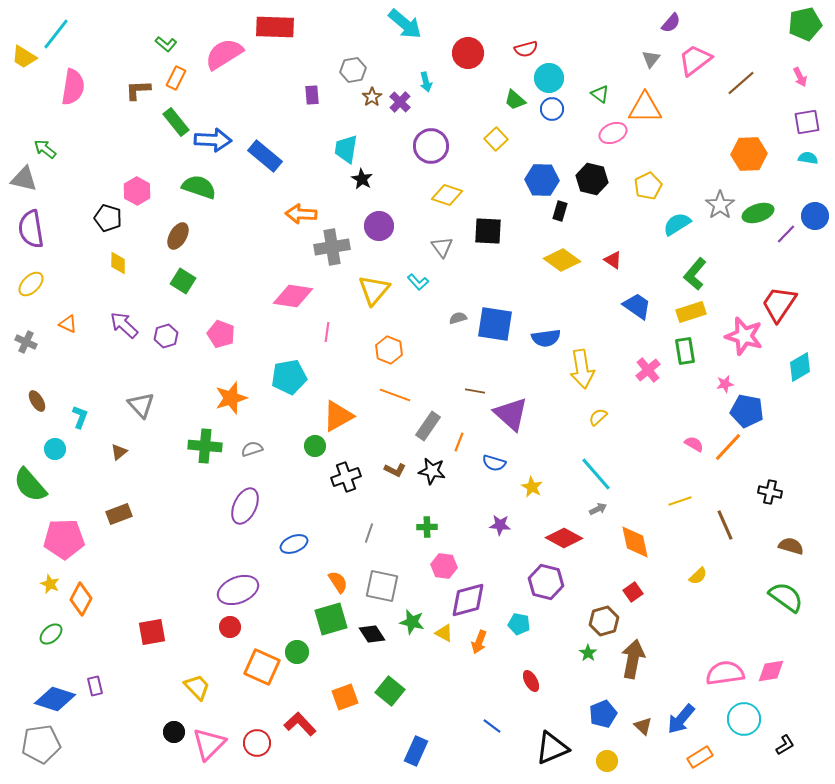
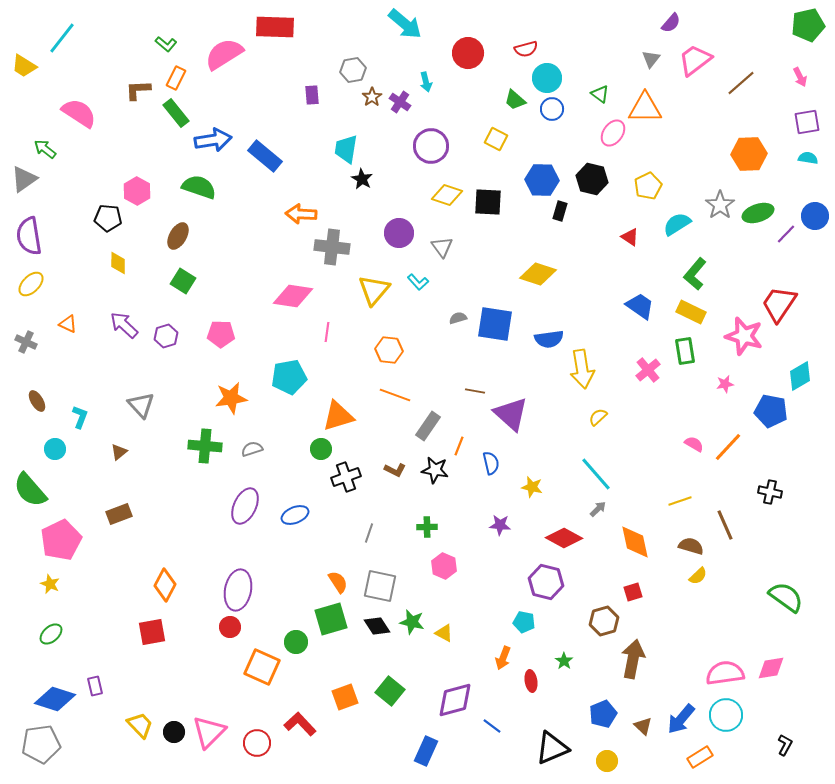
green pentagon at (805, 24): moved 3 px right, 1 px down
cyan line at (56, 34): moved 6 px right, 4 px down
yellow trapezoid at (24, 57): moved 9 px down
cyan circle at (549, 78): moved 2 px left
pink semicircle at (73, 87): moved 6 px right, 26 px down; rotated 66 degrees counterclockwise
purple cross at (400, 102): rotated 10 degrees counterclockwise
green rectangle at (176, 122): moved 9 px up
pink ellipse at (613, 133): rotated 32 degrees counterclockwise
yellow square at (496, 139): rotated 20 degrees counterclockwise
blue arrow at (213, 140): rotated 12 degrees counterclockwise
gray triangle at (24, 179): rotated 48 degrees counterclockwise
black pentagon at (108, 218): rotated 12 degrees counterclockwise
purple circle at (379, 226): moved 20 px right, 7 px down
purple semicircle at (31, 229): moved 2 px left, 7 px down
black square at (488, 231): moved 29 px up
gray cross at (332, 247): rotated 16 degrees clockwise
yellow diamond at (562, 260): moved 24 px left, 14 px down; rotated 18 degrees counterclockwise
red triangle at (613, 260): moved 17 px right, 23 px up
blue trapezoid at (637, 306): moved 3 px right
yellow rectangle at (691, 312): rotated 44 degrees clockwise
pink pentagon at (221, 334): rotated 20 degrees counterclockwise
blue semicircle at (546, 338): moved 3 px right, 1 px down
orange hexagon at (389, 350): rotated 16 degrees counterclockwise
cyan diamond at (800, 367): moved 9 px down
orange star at (231, 398): rotated 8 degrees clockwise
blue pentagon at (747, 411): moved 24 px right
orange triangle at (338, 416): rotated 12 degrees clockwise
orange line at (459, 442): moved 4 px down
green circle at (315, 446): moved 6 px right, 3 px down
blue semicircle at (494, 463): moved 3 px left; rotated 120 degrees counterclockwise
black star at (432, 471): moved 3 px right, 1 px up
green semicircle at (30, 485): moved 5 px down
yellow star at (532, 487): rotated 15 degrees counterclockwise
gray arrow at (598, 509): rotated 18 degrees counterclockwise
pink pentagon at (64, 539): moved 3 px left, 1 px down; rotated 24 degrees counterclockwise
blue ellipse at (294, 544): moved 1 px right, 29 px up
brown semicircle at (791, 546): moved 100 px left
pink hexagon at (444, 566): rotated 15 degrees clockwise
gray square at (382, 586): moved 2 px left
purple ellipse at (238, 590): rotated 57 degrees counterclockwise
red square at (633, 592): rotated 18 degrees clockwise
orange diamond at (81, 599): moved 84 px right, 14 px up
purple diamond at (468, 600): moved 13 px left, 100 px down
cyan pentagon at (519, 624): moved 5 px right, 2 px up
black diamond at (372, 634): moved 5 px right, 8 px up
orange arrow at (479, 642): moved 24 px right, 16 px down
green circle at (297, 652): moved 1 px left, 10 px up
green star at (588, 653): moved 24 px left, 8 px down
pink diamond at (771, 671): moved 3 px up
red ellipse at (531, 681): rotated 20 degrees clockwise
yellow trapezoid at (197, 687): moved 57 px left, 38 px down
cyan circle at (744, 719): moved 18 px left, 4 px up
pink triangle at (209, 744): moved 12 px up
black L-shape at (785, 745): rotated 30 degrees counterclockwise
blue rectangle at (416, 751): moved 10 px right
